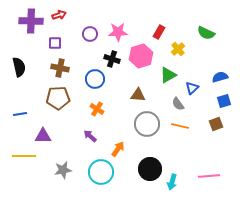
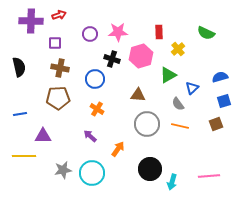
red rectangle: rotated 32 degrees counterclockwise
cyan circle: moved 9 px left, 1 px down
